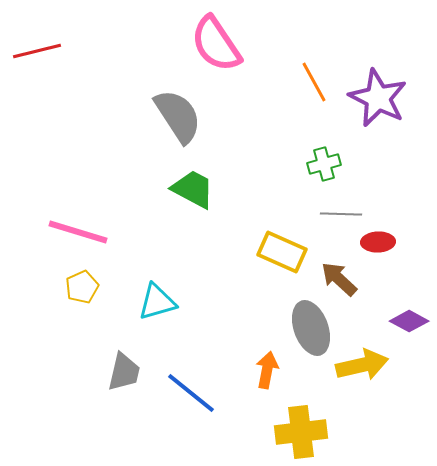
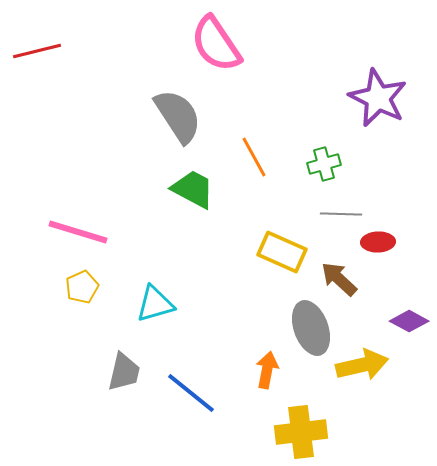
orange line: moved 60 px left, 75 px down
cyan triangle: moved 2 px left, 2 px down
